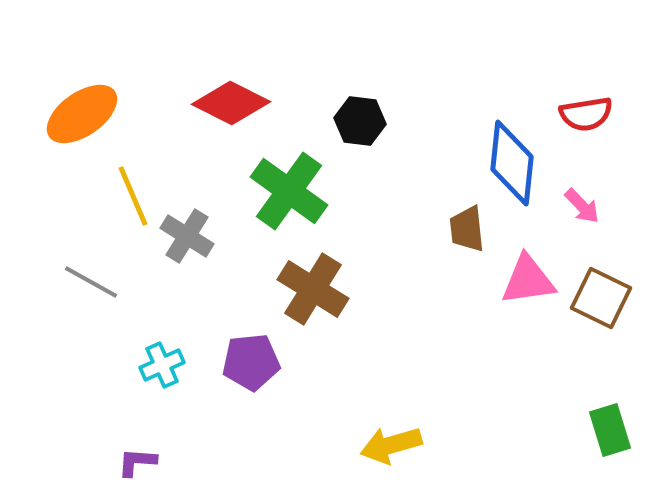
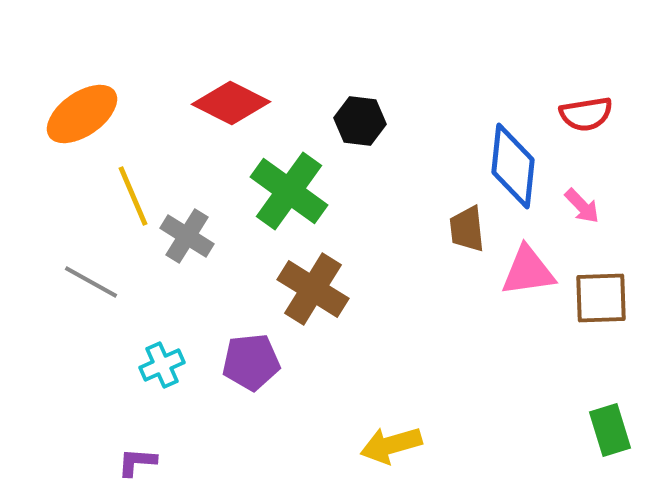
blue diamond: moved 1 px right, 3 px down
pink triangle: moved 9 px up
brown square: rotated 28 degrees counterclockwise
